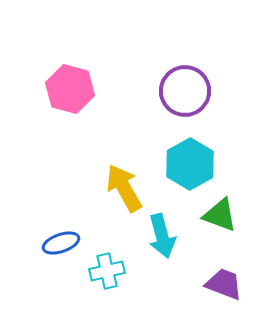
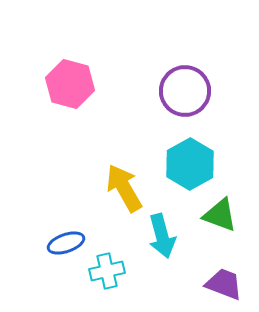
pink hexagon: moved 5 px up
blue ellipse: moved 5 px right
